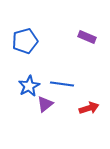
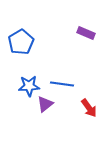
purple rectangle: moved 1 px left, 4 px up
blue pentagon: moved 4 px left, 1 px down; rotated 15 degrees counterclockwise
blue star: rotated 25 degrees clockwise
red arrow: rotated 72 degrees clockwise
